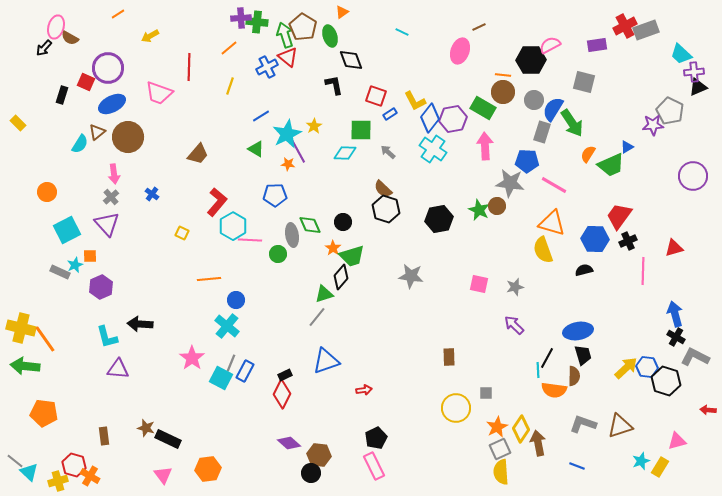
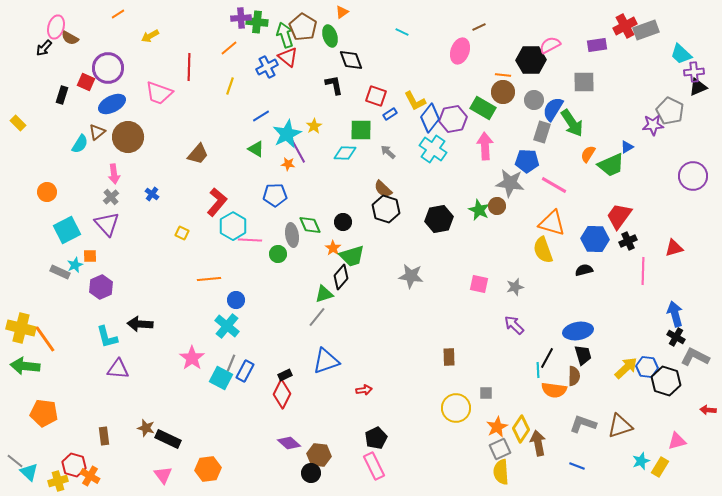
gray square at (584, 82): rotated 15 degrees counterclockwise
